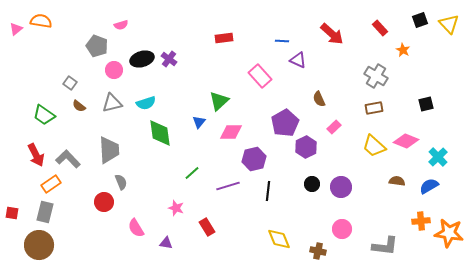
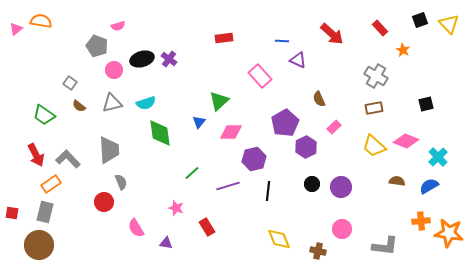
pink semicircle at (121, 25): moved 3 px left, 1 px down
